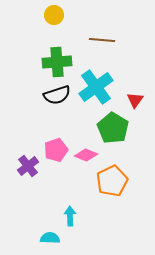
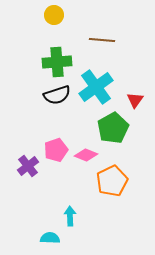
green pentagon: rotated 12 degrees clockwise
